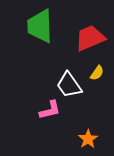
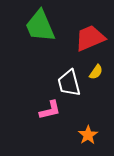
green trapezoid: rotated 21 degrees counterclockwise
yellow semicircle: moved 1 px left, 1 px up
white trapezoid: moved 2 px up; rotated 20 degrees clockwise
orange star: moved 4 px up
